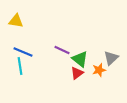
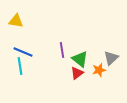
purple line: rotated 56 degrees clockwise
